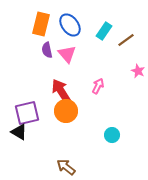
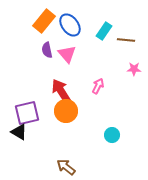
orange rectangle: moved 3 px right, 3 px up; rotated 25 degrees clockwise
brown line: rotated 42 degrees clockwise
pink star: moved 4 px left, 2 px up; rotated 24 degrees counterclockwise
